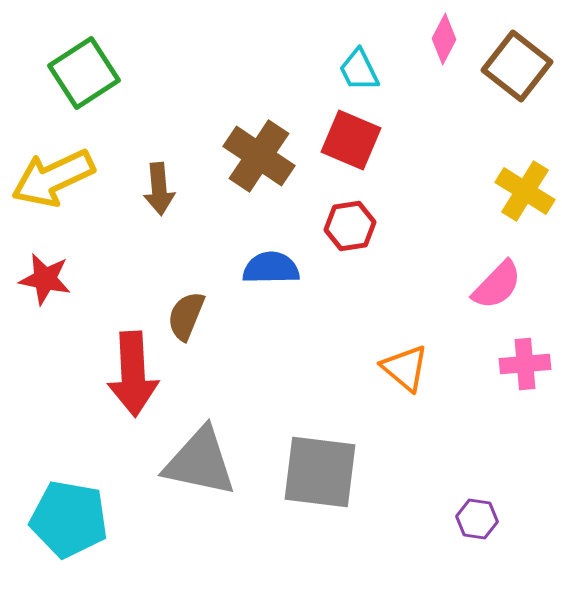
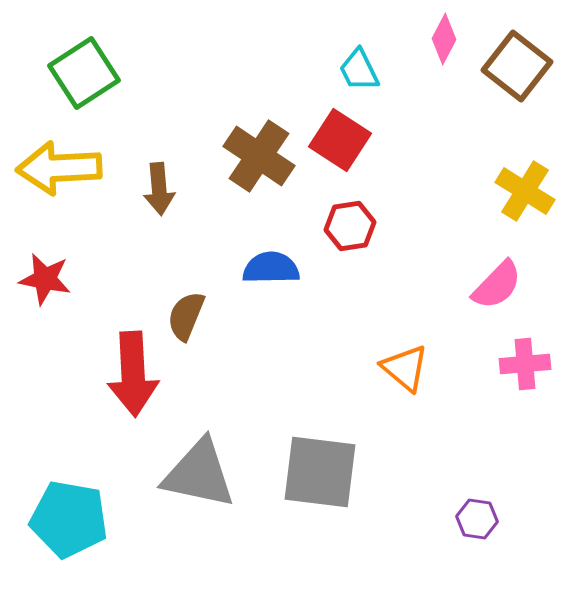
red square: moved 11 px left; rotated 10 degrees clockwise
yellow arrow: moved 6 px right, 10 px up; rotated 22 degrees clockwise
gray triangle: moved 1 px left, 12 px down
